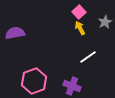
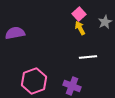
pink square: moved 2 px down
white line: rotated 30 degrees clockwise
